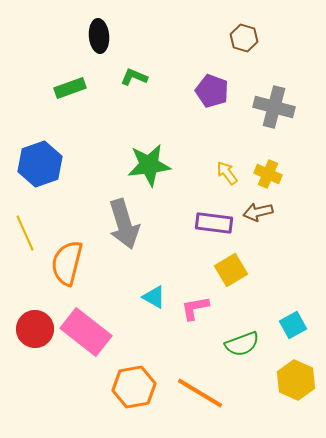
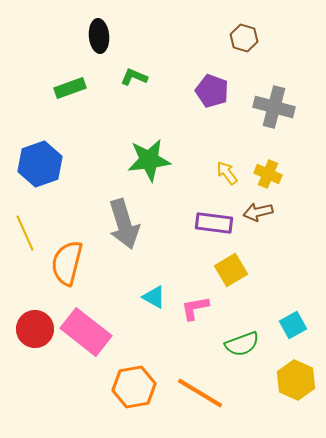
green star: moved 5 px up
